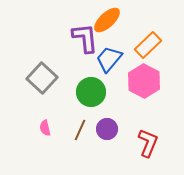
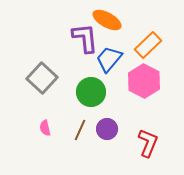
orange ellipse: rotated 72 degrees clockwise
